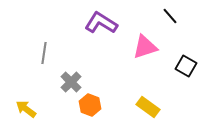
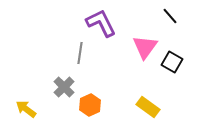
purple L-shape: rotated 32 degrees clockwise
pink triangle: rotated 36 degrees counterclockwise
gray line: moved 36 px right
black square: moved 14 px left, 4 px up
gray cross: moved 7 px left, 5 px down
orange hexagon: rotated 15 degrees clockwise
